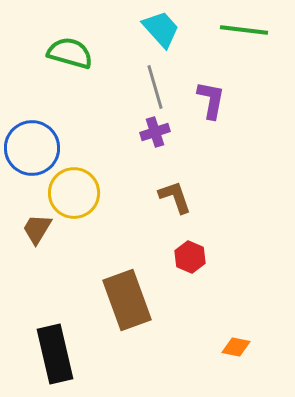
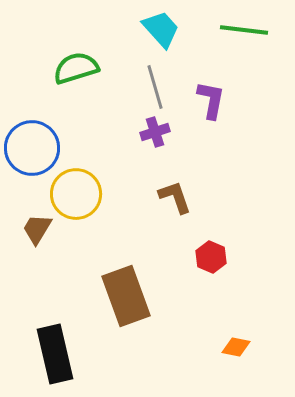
green semicircle: moved 6 px right, 15 px down; rotated 33 degrees counterclockwise
yellow circle: moved 2 px right, 1 px down
red hexagon: moved 21 px right
brown rectangle: moved 1 px left, 4 px up
